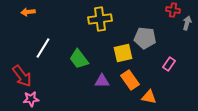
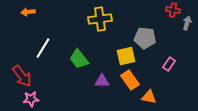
yellow square: moved 3 px right, 3 px down
